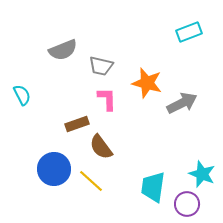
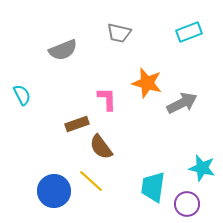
gray trapezoid: moved 18 px right, 33 px up
blue circle: moved 22 px down
cyan star: moved 6 px up; rotated 8 degrees counterclockwise
